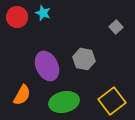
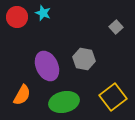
yellow square: moved 1 px right, 4 px up
